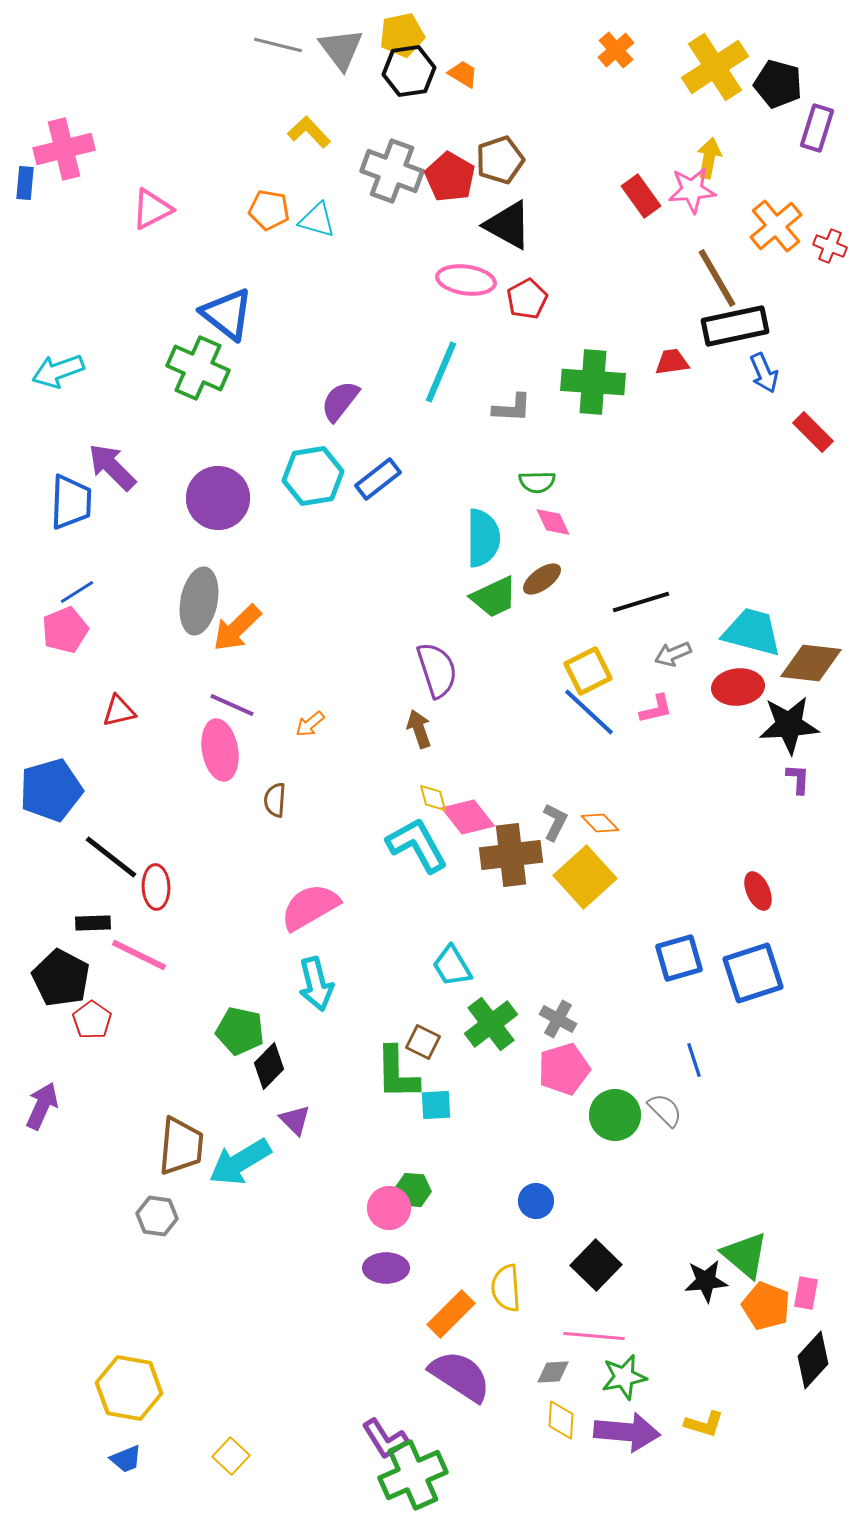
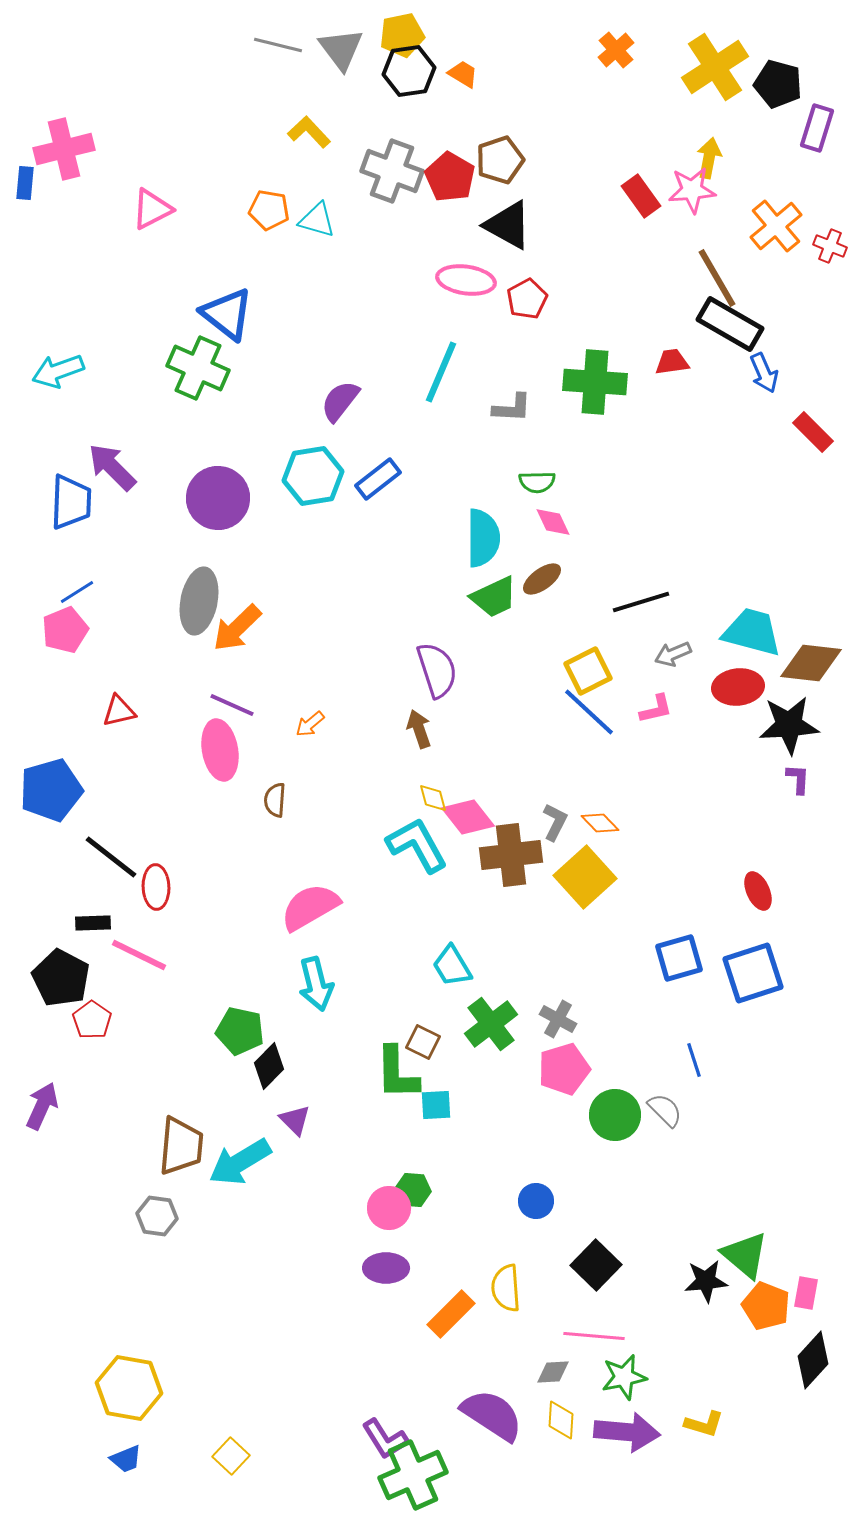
black rectangle at (735, 326): moved 5 px left, 2 px up; rotated 42 degrees clockwise
green cross at (593, 382): moved 2 px right
purple semicircle at (460, 1376): moved 32 px right, 39 px down
